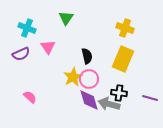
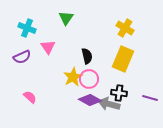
yellow cross: rotated 12 degrees clockwise
purple semicircle: moved 1 px right, 3 px down
purple diamond: moved 1 px right; rotated 45 degrees counterclockwise
